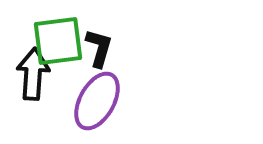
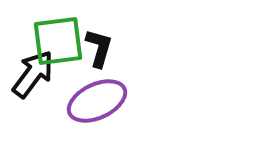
black arrow: rotated 33 degrees clockwise
purple ellipse: rotated 36 degrees clockwise
